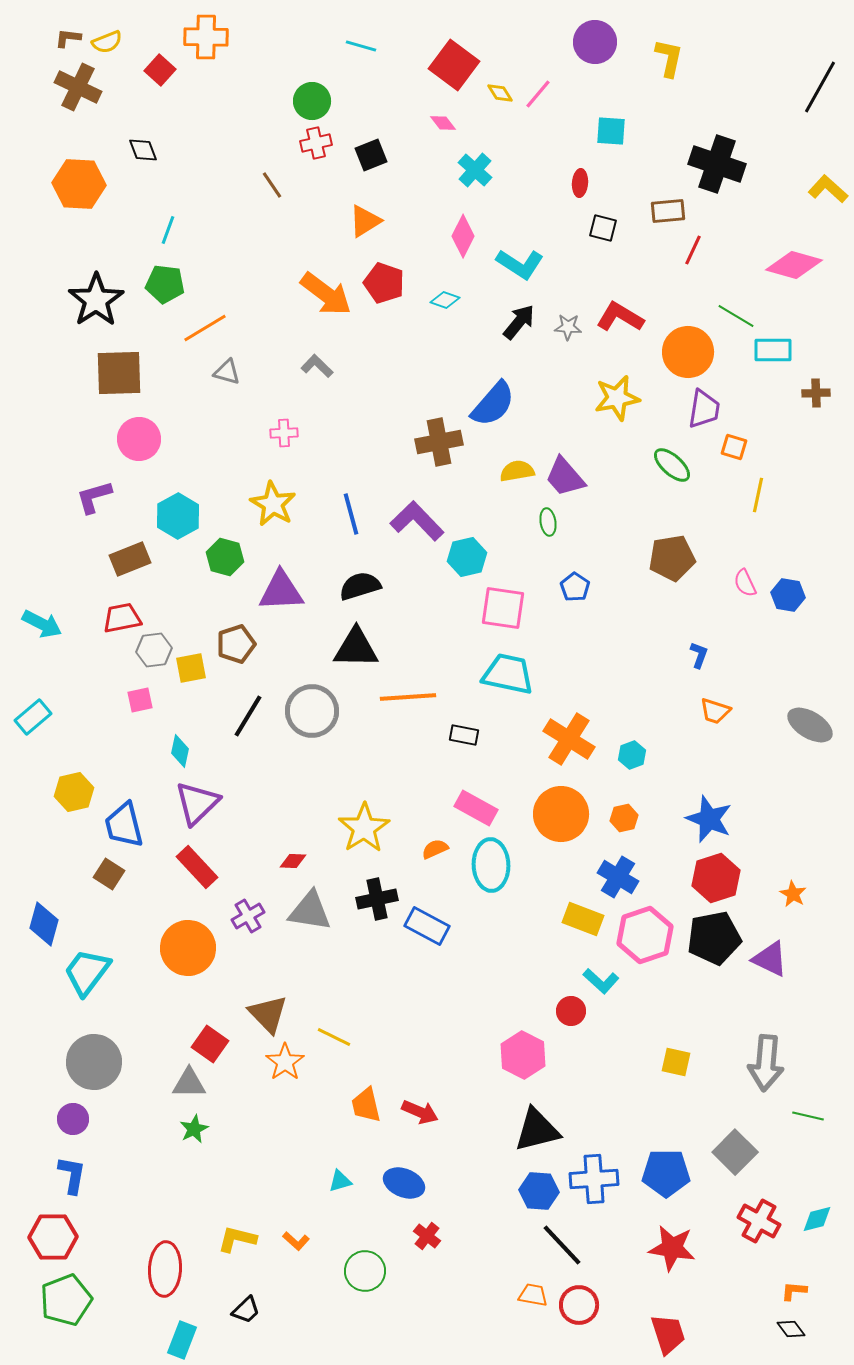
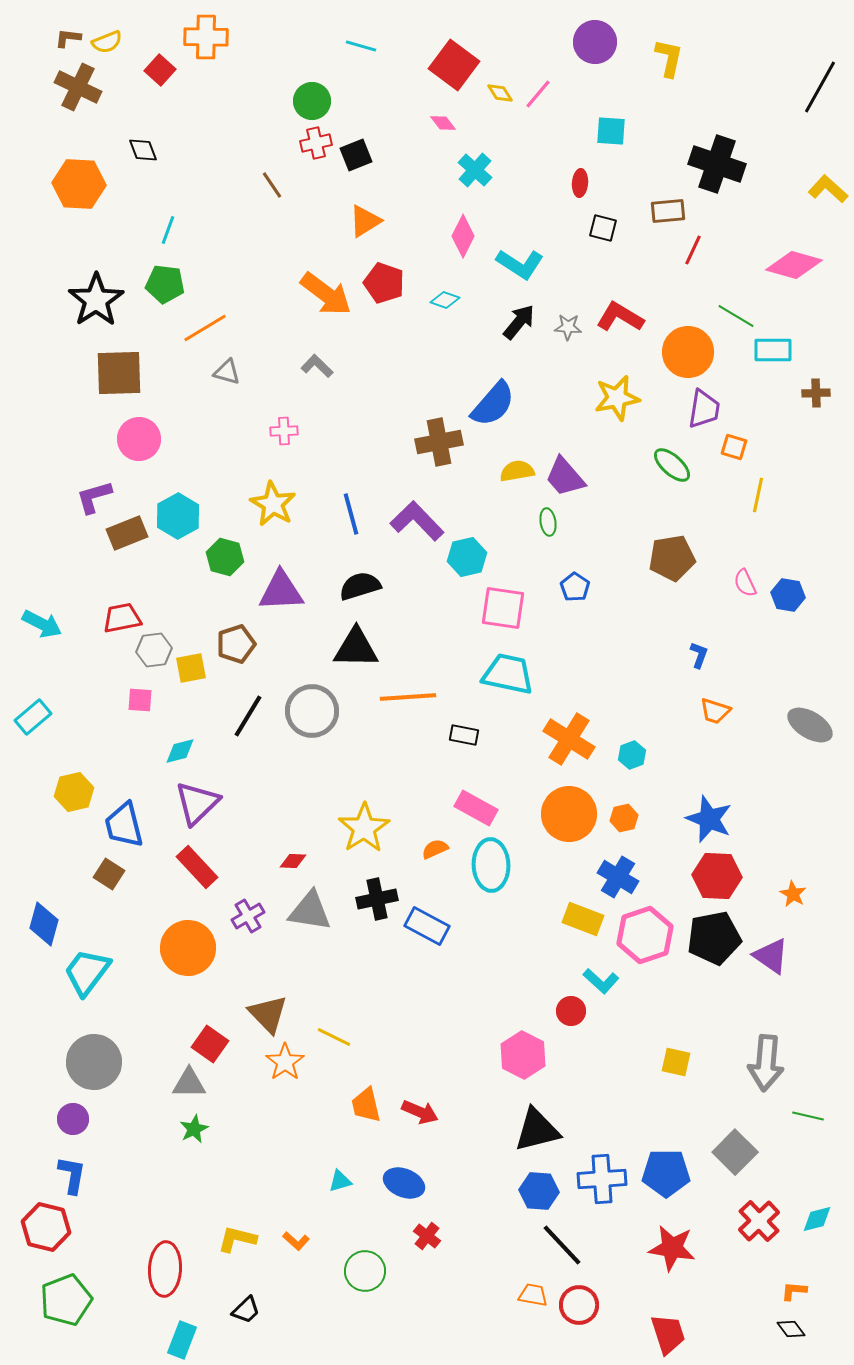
black square at (371, 155): moved 15 px left
pink cross at (284, 433): moved 2 px up
brown rectangle at (130, 559): moved 3 px left, 26 px up
pink square at (140, 700): rotated 16 degrees clockwise
cyan diamond at (180, 751): rotated 64 degrees clockwise
orange circle at (561, 814): moved 8 px right
red hexagon at (716, 878): moved 1 px right, 2 px up; rotated 21 degrees clockwise
purple triangle at (770, 959): moved 1 px right, 3 px up; rotated 9 degrees clockwise
blue cross at (594, 1179): moved 8 px right
red cross at (759, 1221): rotated 18 degrees clockwise
red hexagon at (53, 1237): moved 7 px left, 10 px up; rotated 15 degrees clockwise
